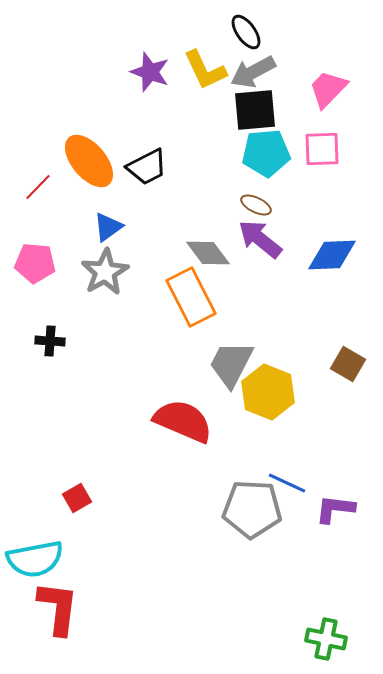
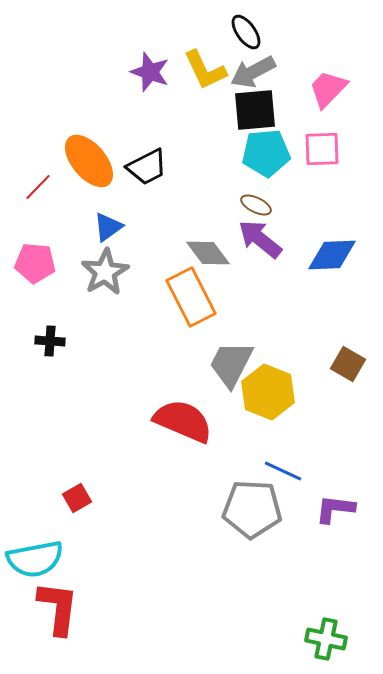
blue line: moved 4 px left, 12 px up
